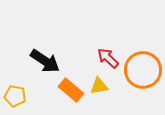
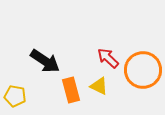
yellow triangle: rotated 36 degrees clockwise
orange rectangle: rotated 35 degrees clockwise
